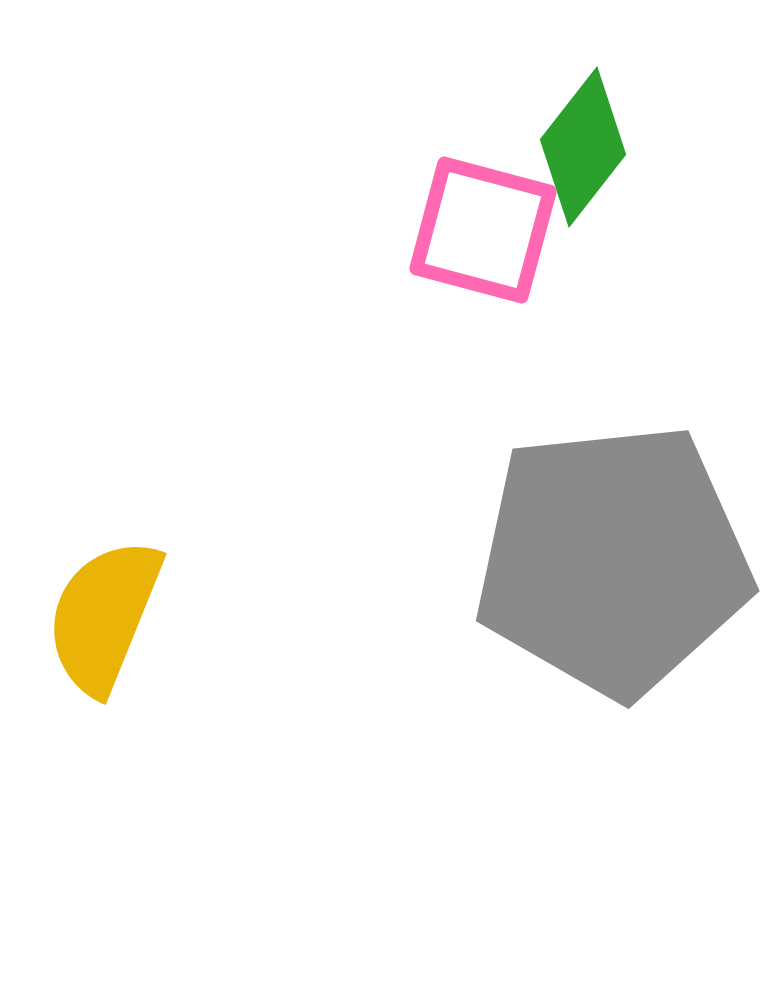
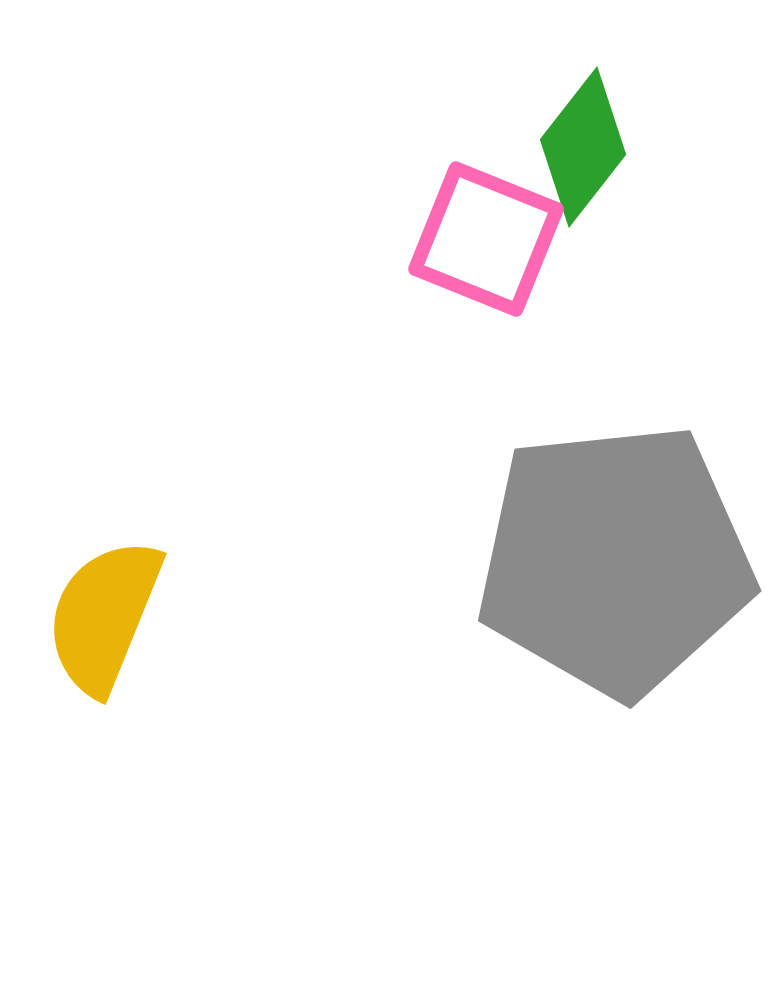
pink square: moved 3 px right, 9 px down; rotated 7 degrees clockwise
gray pentagon: moved 2 px right
